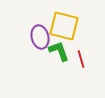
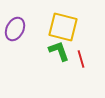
yellow square: moved 1 px left, 1 px down
purple ellipse: moved 25 px left, 8 px up; rotated 40 degrees clockwise
